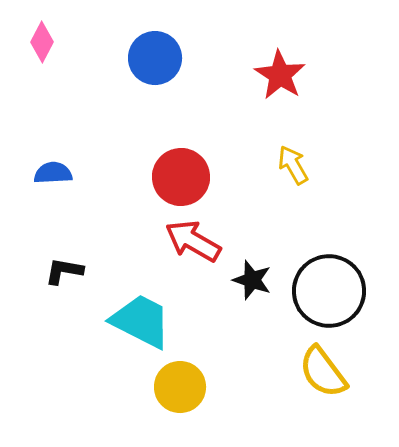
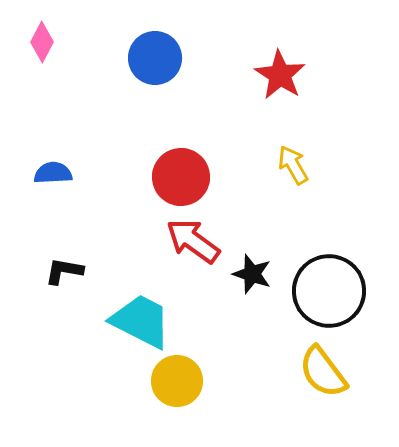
red arrow: rotated 6 degrees clockwise
black star: moved 6 px up
yellow circle: moved 3 px left, 6 px up
